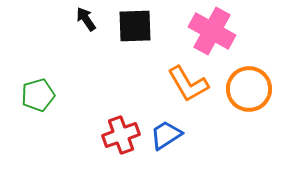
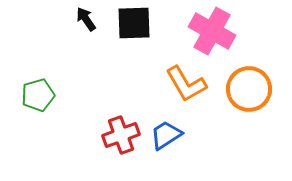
black square: moved 1 px left, 3 px up
orange L-shape: moved 2 px left
